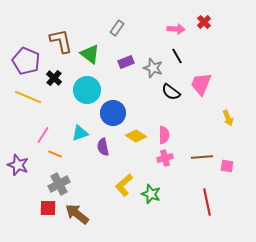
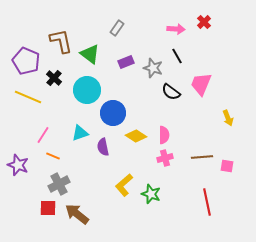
orange line: moved 2 px left, 2 px down
